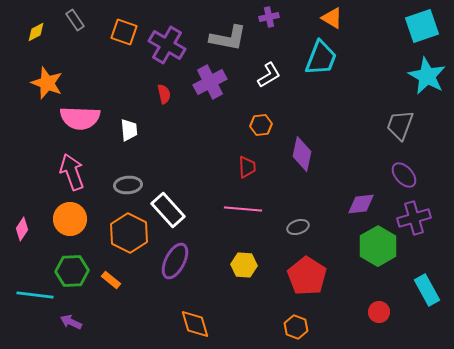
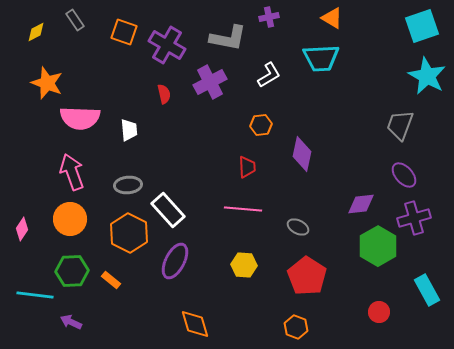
cyan trapezoid at (321, 58): rotated 66 degrees clockwise
gray ellipse at (298, 227): rotated 45 degrees clockwise
